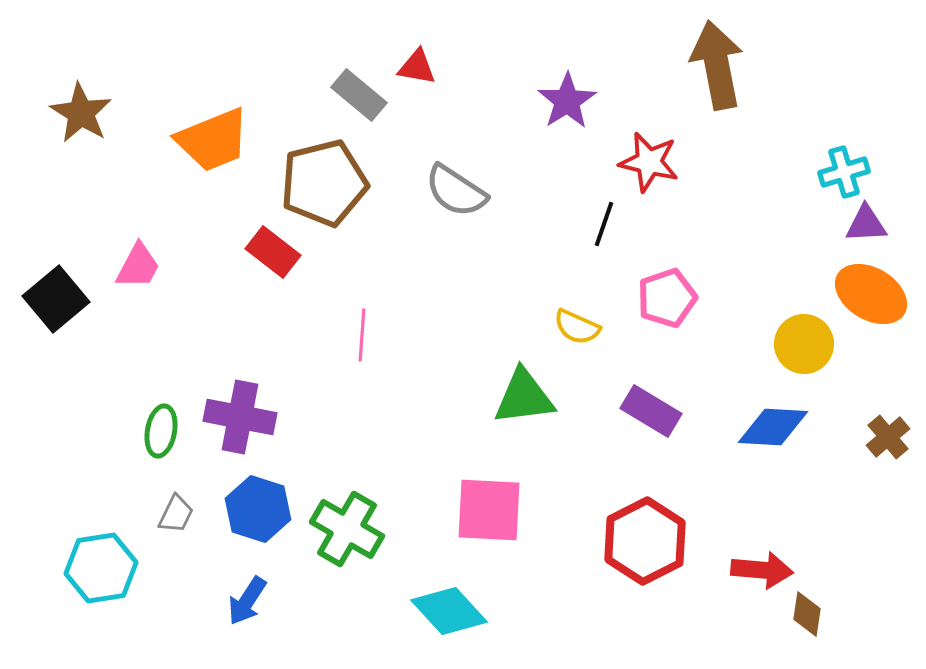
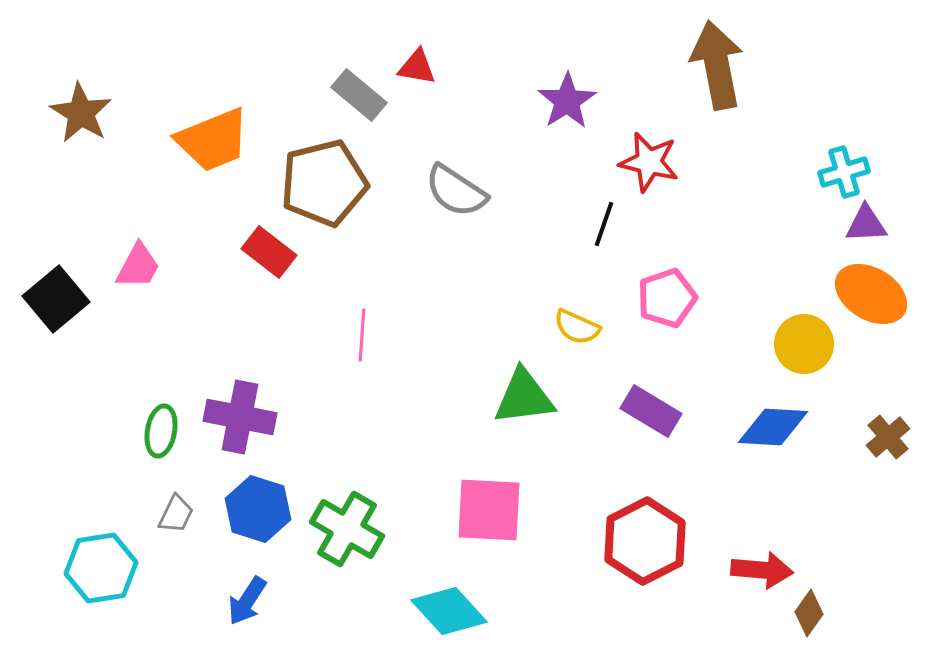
red rectangle: moved 4 px left
brown diamond: moved 2 px right, 1 px up; rotated 27 degrees clockwise
